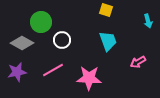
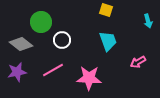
gray diamond: moved 1 px left, 1 px down; rotated 10 degrees clockwise
